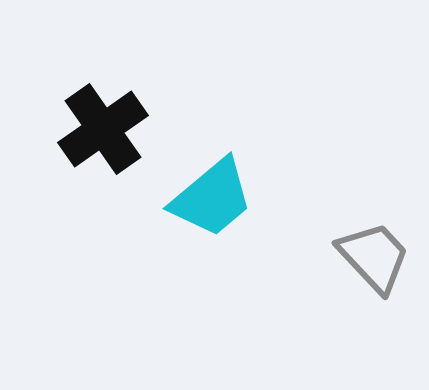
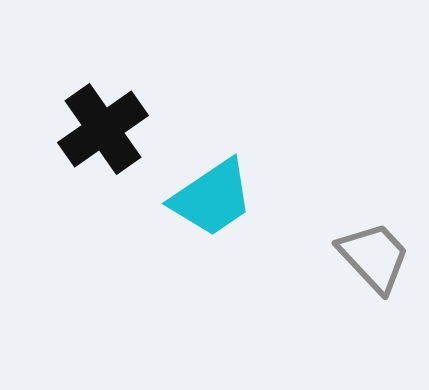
cyan trapezoid: rotated 6 degrees clockwise
